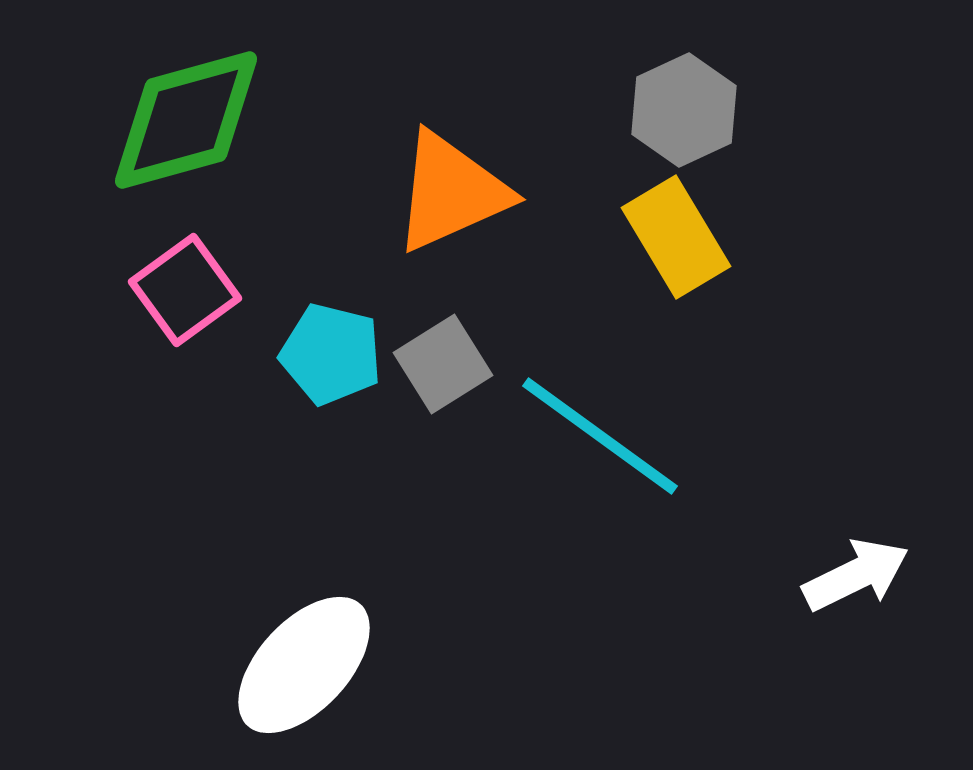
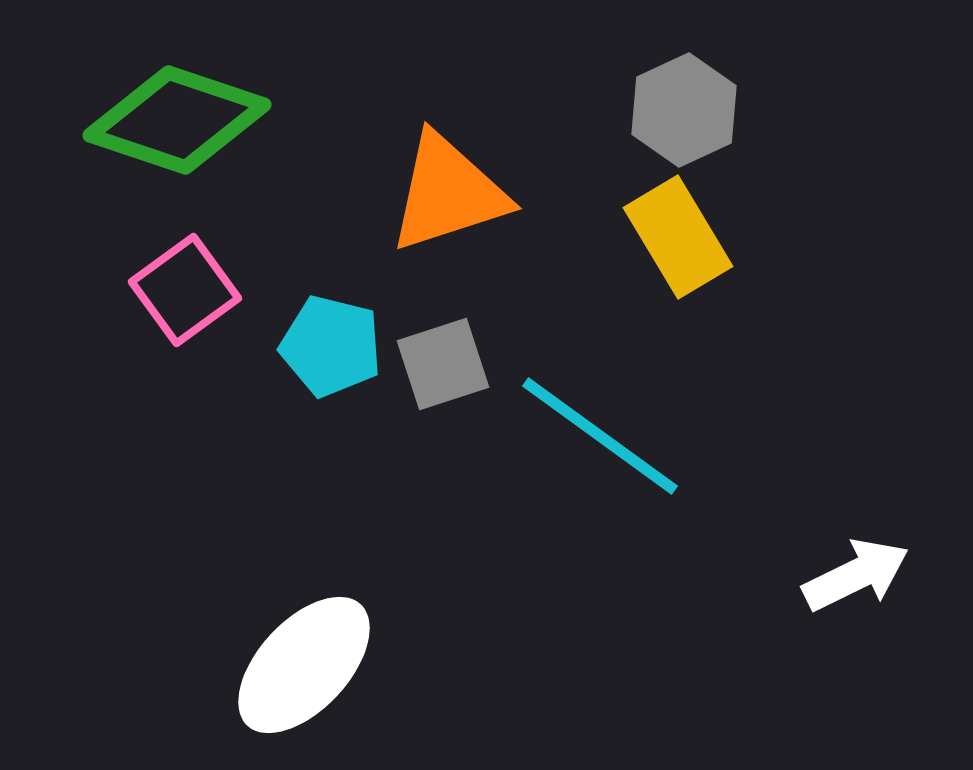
green diamond: moved 9 px left; rotated 34 degrees clockwise
orange triangle: moved 3 px left, 1 px down; rotated 6 degrees clockwise
yellow rectangle: moved 2 px right
cyan pentagon: moved 8 px up
gray square: rotated 14 degrees clockwise
